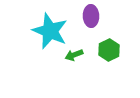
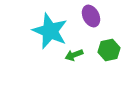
purple ellipse: rotated 25 degrees counterclockwise
green hexagon: rotated 15 degrees clockwise
